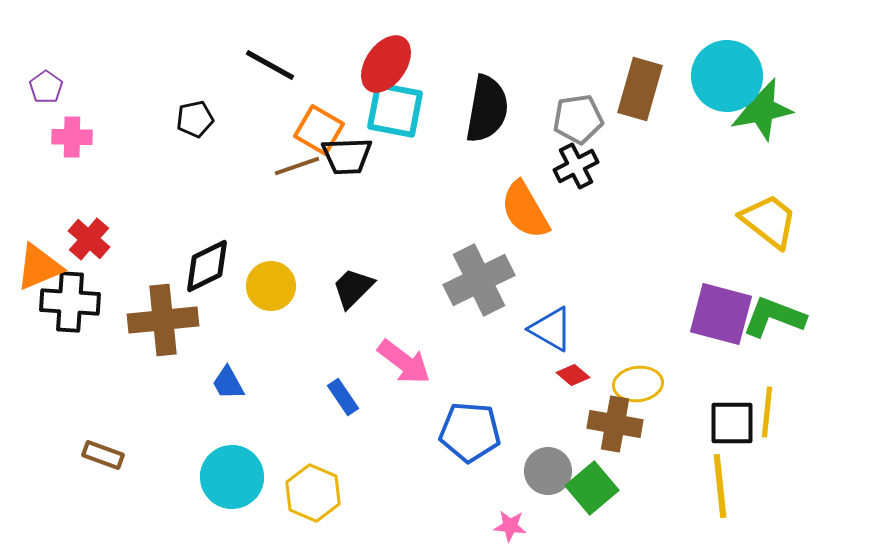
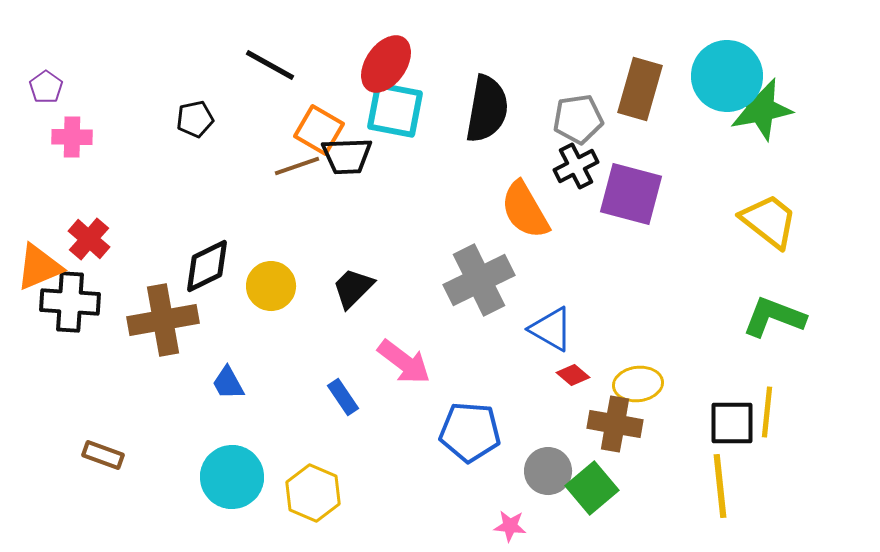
purple square at (721, 314): moved 90 px left, 120 px up
brown cross at (163, 320): rotated 4 degrees counterclockwise
